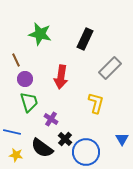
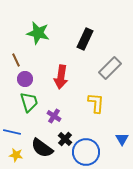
green star: moved 2 px left, 1 px up
yellow L-shape: rotated 10 degrees counterclockwise
purple cross: moved 3 px right, 3 px up
